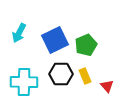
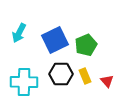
red triangle: moved 5 px up
